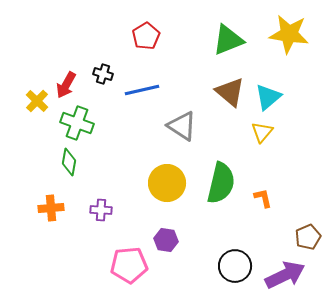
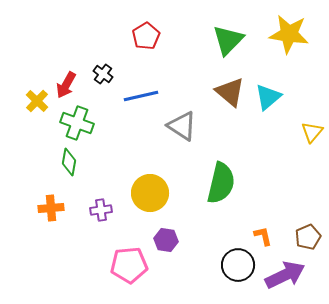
green triangle: rotated 24 degrees counterclockwise
black cross: rotated 18 degrees clockwise
blue line: moved 1 px left, 6 px down
yellow triangle: moved 50 px right
yellow circle: moved 17 px left, 10 px down
orange L-shape: moved 38 px down
purple cross: rotated 10 degrees counterclockwise
black circle: moved 3 px right, 1 px up
